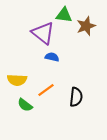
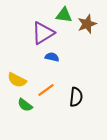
brown star: moved 1 px right, 2 px up
purple triangle: rotated 50 degrees clockwise
yellow semicircle: rotated 24 degrees clockwise
